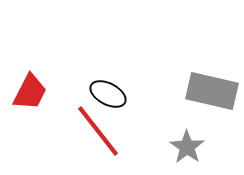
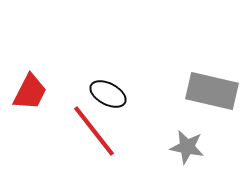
red line: moved 4 px left
gray star: rotated 24 degrees counterclockwise
